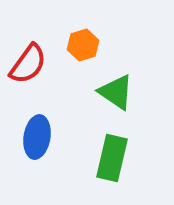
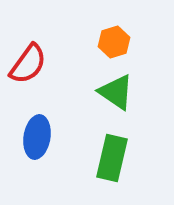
orange hexagon: moved 31 px right, 3 px up
